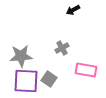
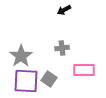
black arrow: moved 9 px left
gray cross: rotated 24 degrees clockwise
gray star: rotated 30 degrees counterclockwise
pink rectangle: moved 2 px left; rotated 10 degrees counterclockwise
